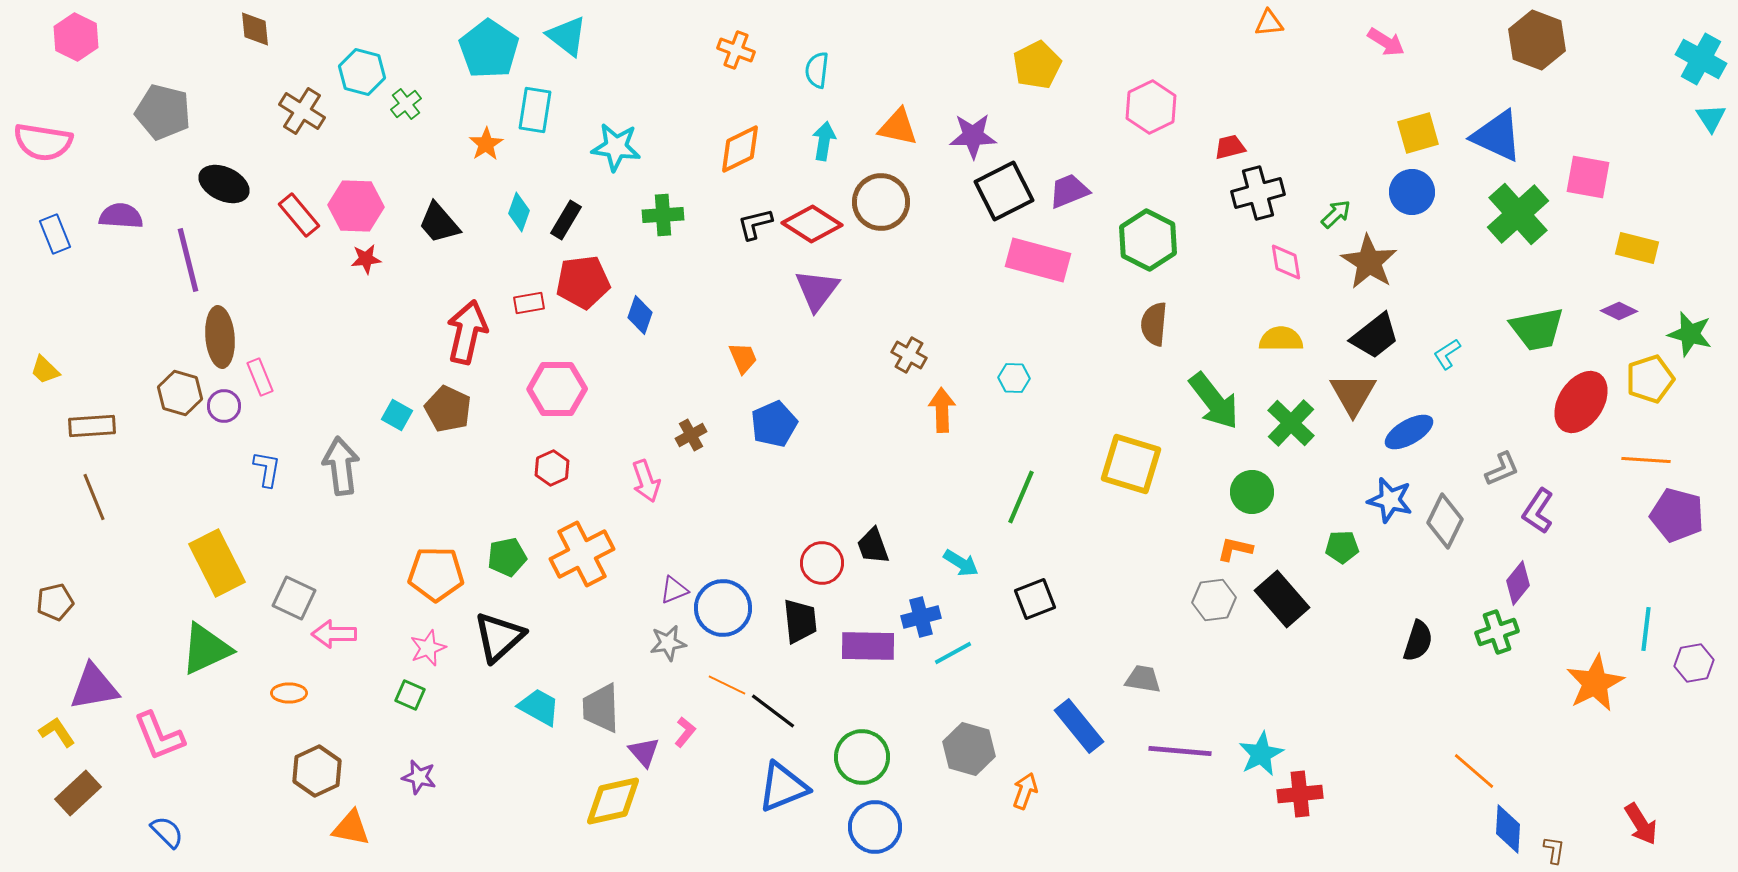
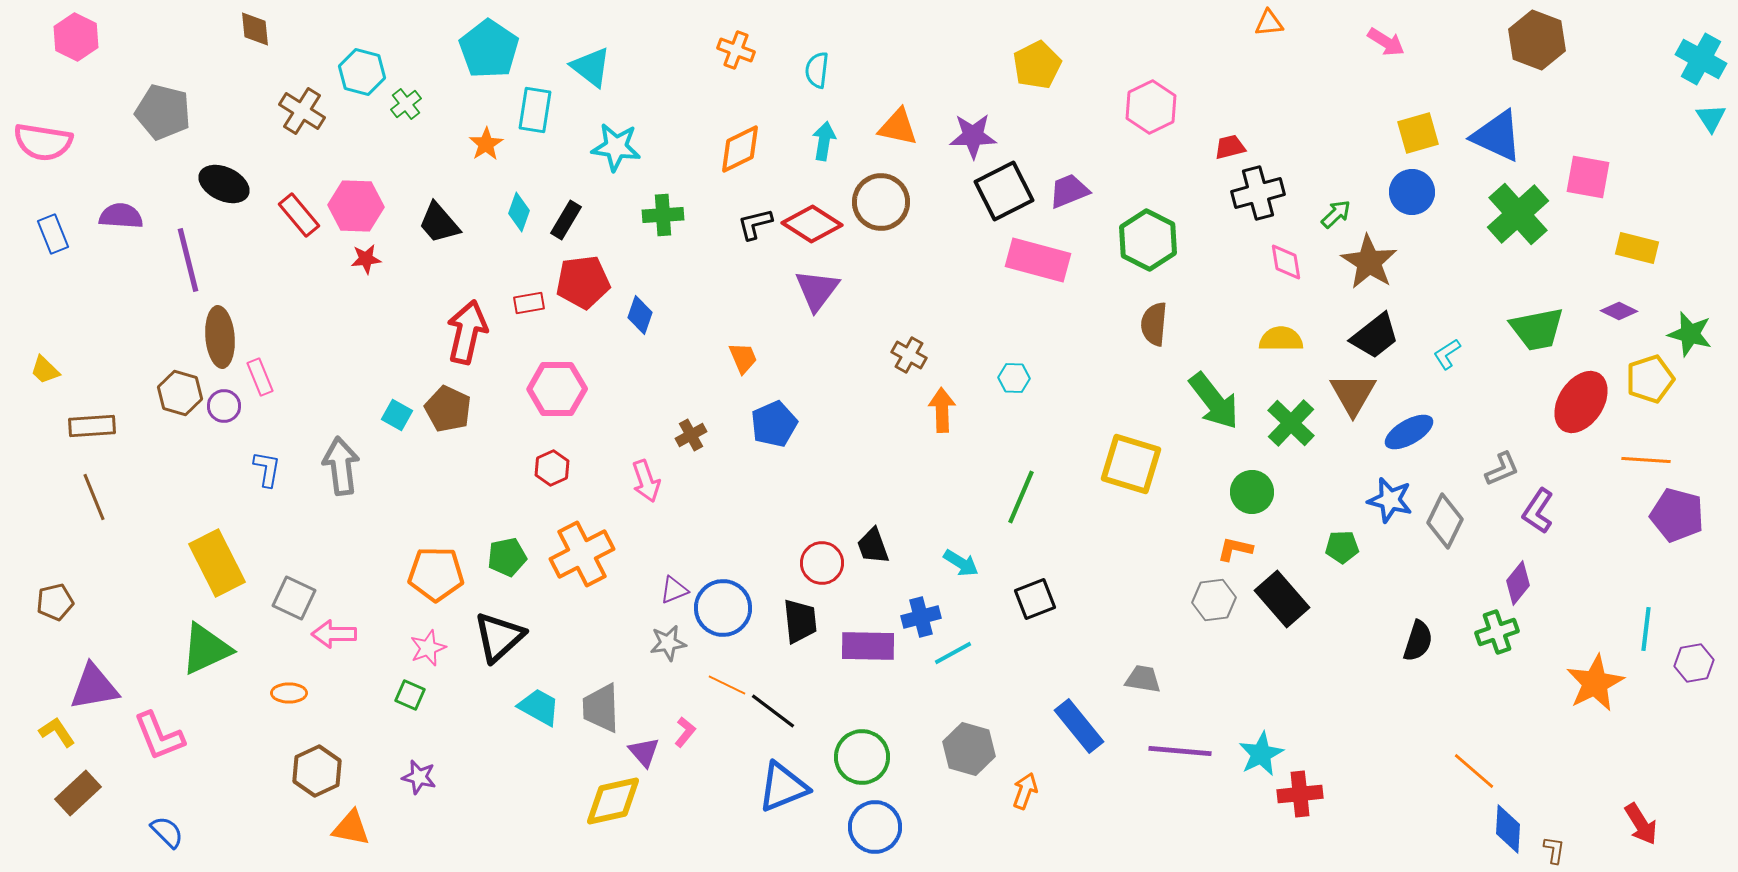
cyan triangle at (567, 36): moved 24 px right, 31 px down
blue rectangle at (55, 234): moved 2 px left
